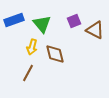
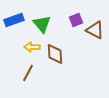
purple square: moved 2 px right, 1 px up
yellow arrow: rotated 77 degrees clockwise
brown diamond: rotated 10 degrees clockwise
